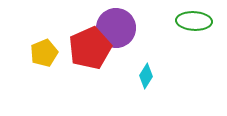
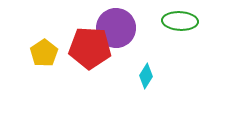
green ellipse: moved 14 px left
red pentagon: rotated 27 degrees clockwise
yellow pentagon: rotated 12 degrees counterclockwise
